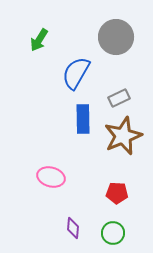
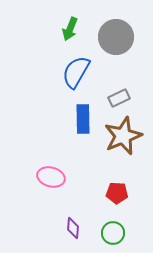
green arrow: moved 31 px right, 11 px up; rotated 10 degrees counterclockwise
blue semicircle: moved 1 px up
